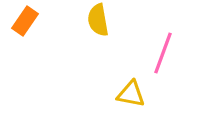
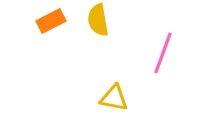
orange rectangle: moved 26 px right; rotated 28 degrees clockwise
yellow triangle: moved 17 px left, 4 px down
